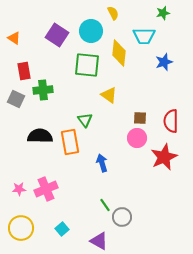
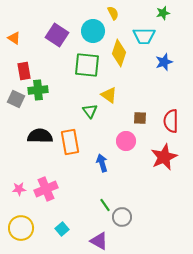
cyan circle: moved 2 px right
yellow diamond: rotated 12 degrees clockwise
green cross: moved 5 px left
green triangle: moved 5 px right, 9 px up
pink circle: moved 11 px left, 3 px down
